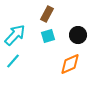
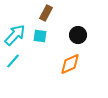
brown rectangle: moved 1 px left, 1 px up
cyan square: moved 8 px left; rotated 24 degrees clockwise
